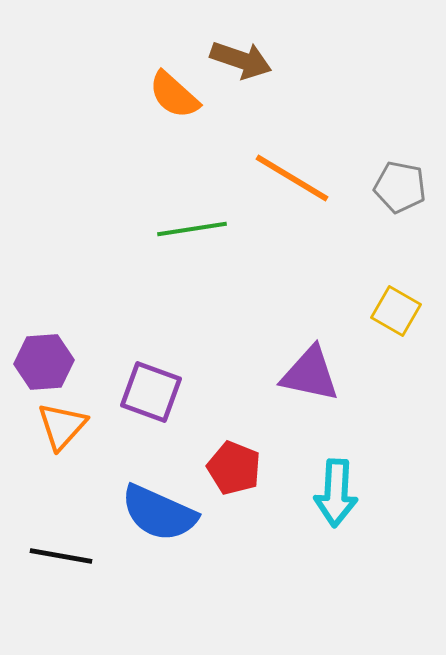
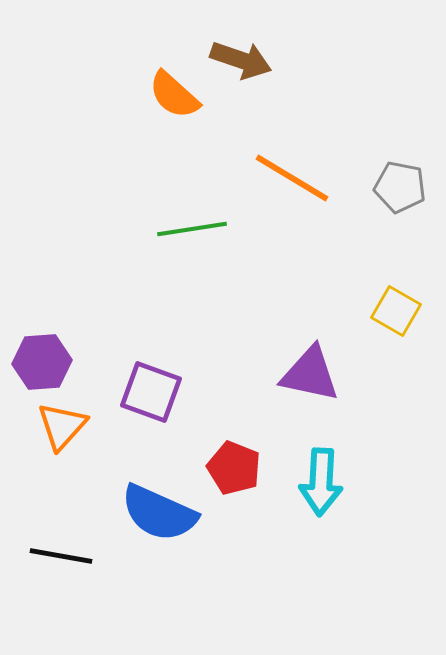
purple hexagon: moved 2 px left
cyan arrow: moved 15 px left, 11 px up
